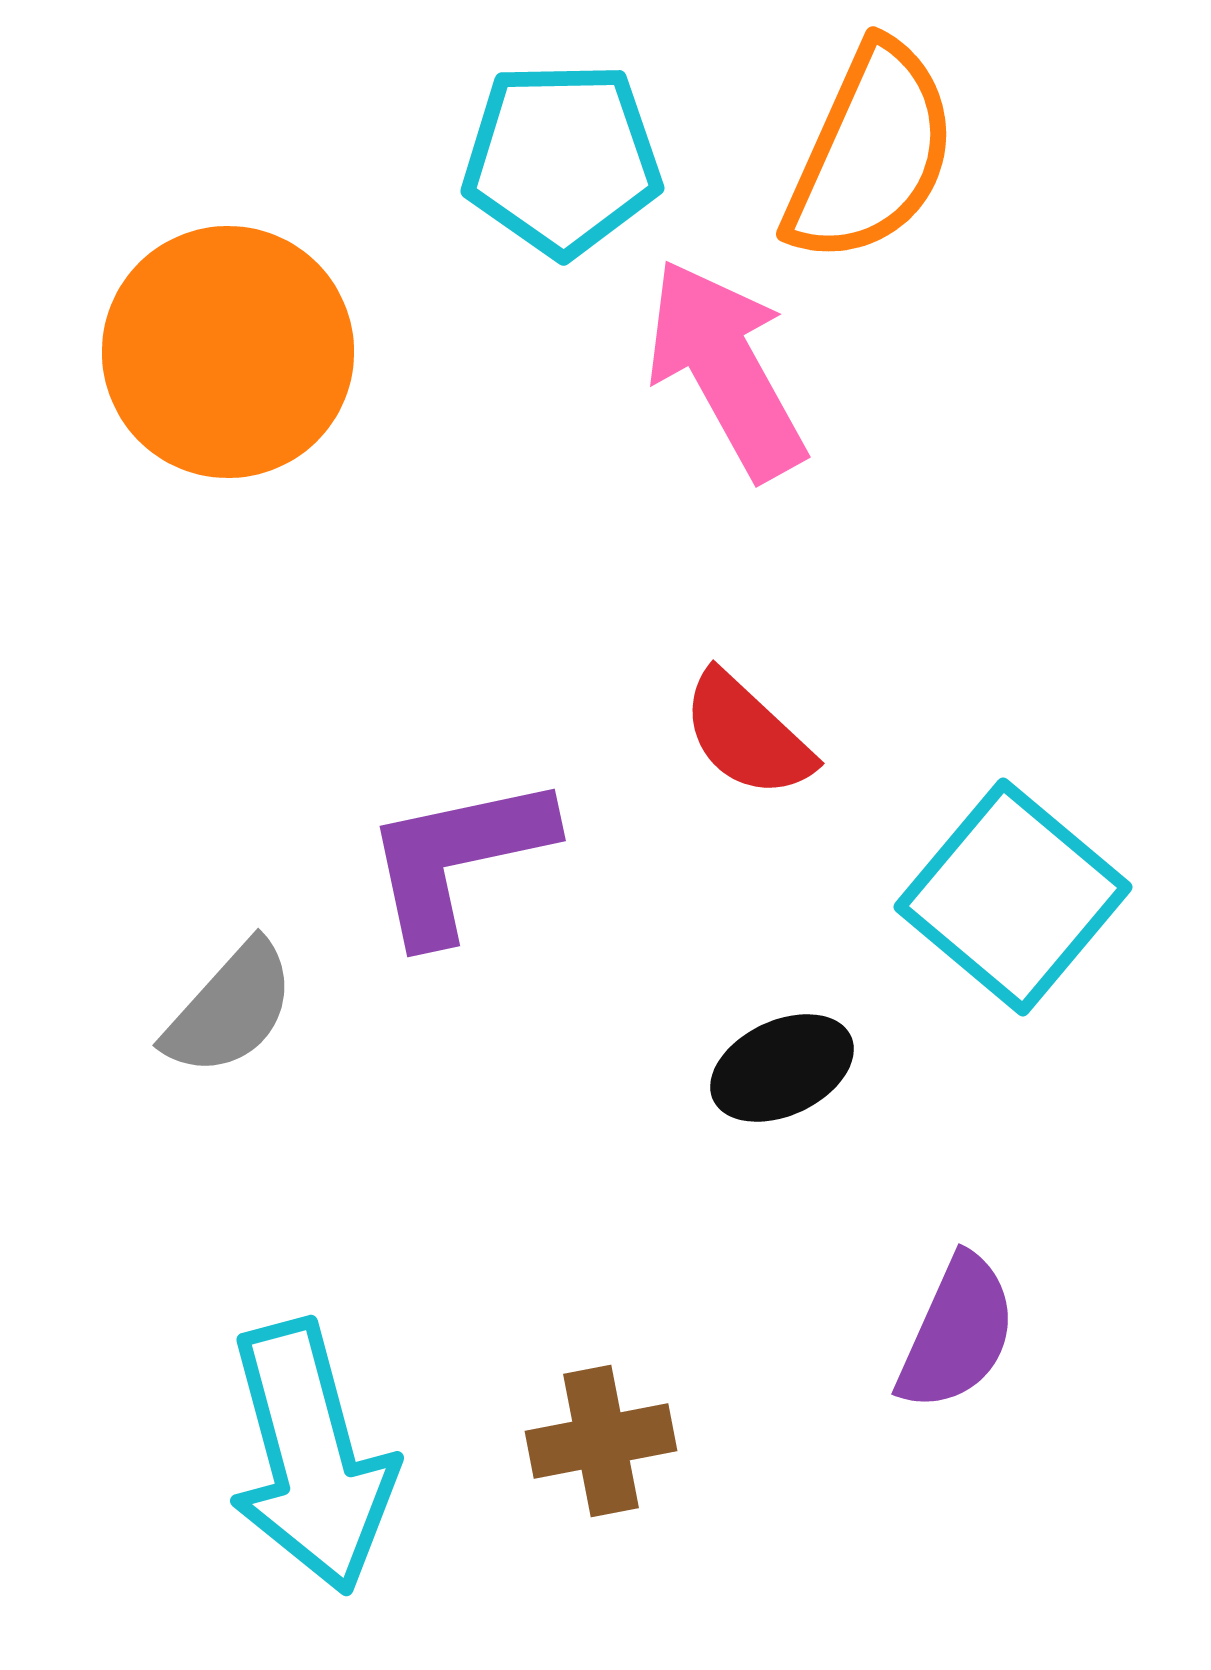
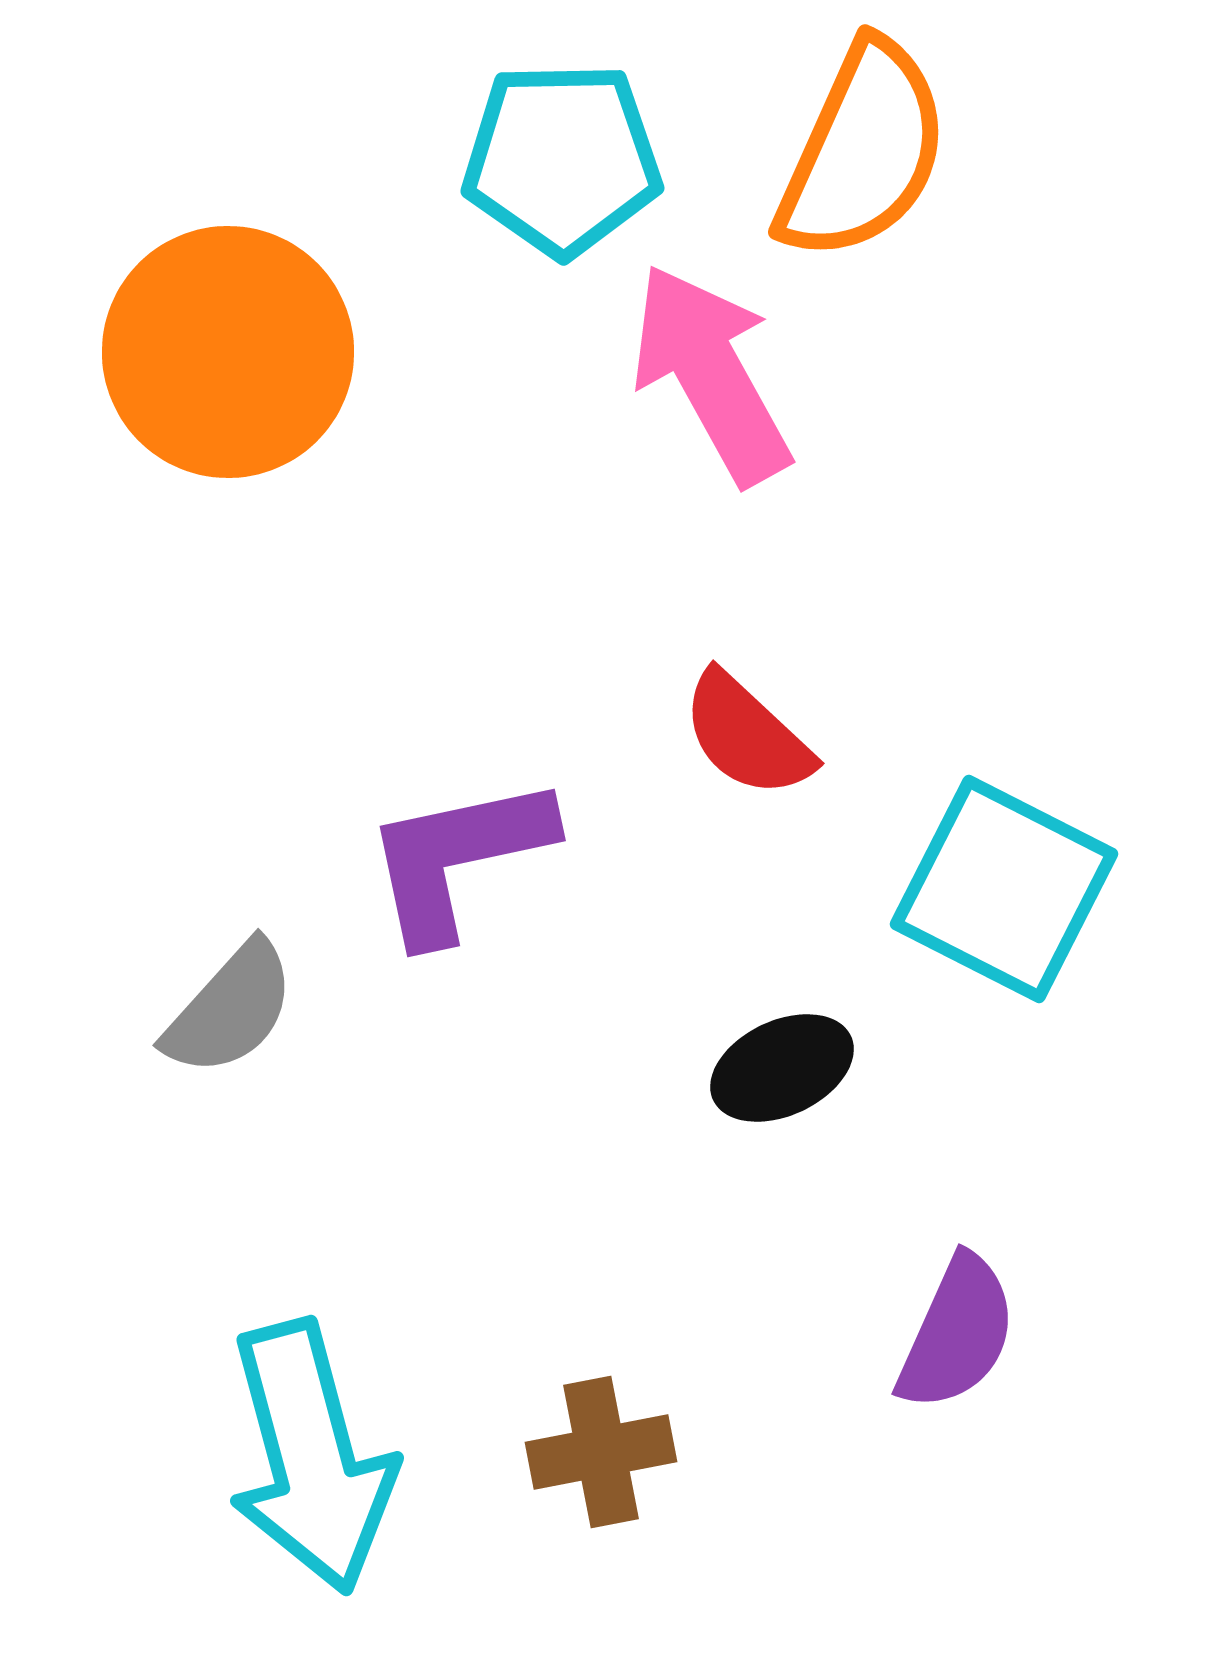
orange semicircle: moved 8 px left, 2 px up
pink arrow: moved 15 px left, 5 px down
cyan square: moved 9 px left, 8 px up; rotated 13 degrees counterclockwise
brown cross: moved 11 px down
